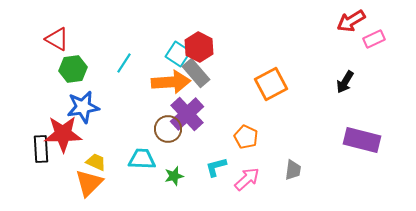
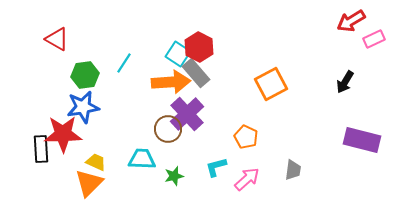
green hexagon: moved 12 px right, 6 px down
